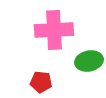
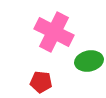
pink cross: moved 2 px down; rotated 30 degrees clockwise
